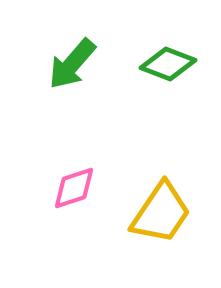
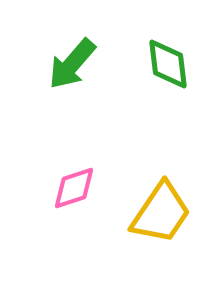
green diamond: rotated 62 degrees clockwise
